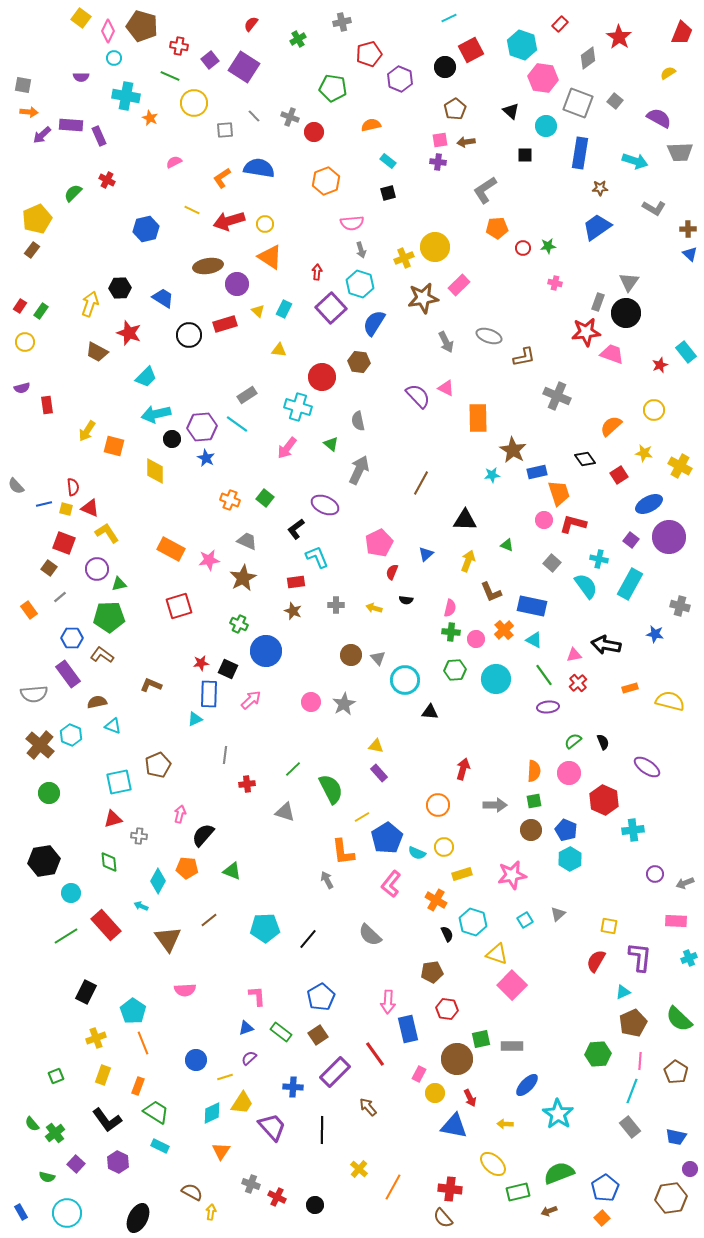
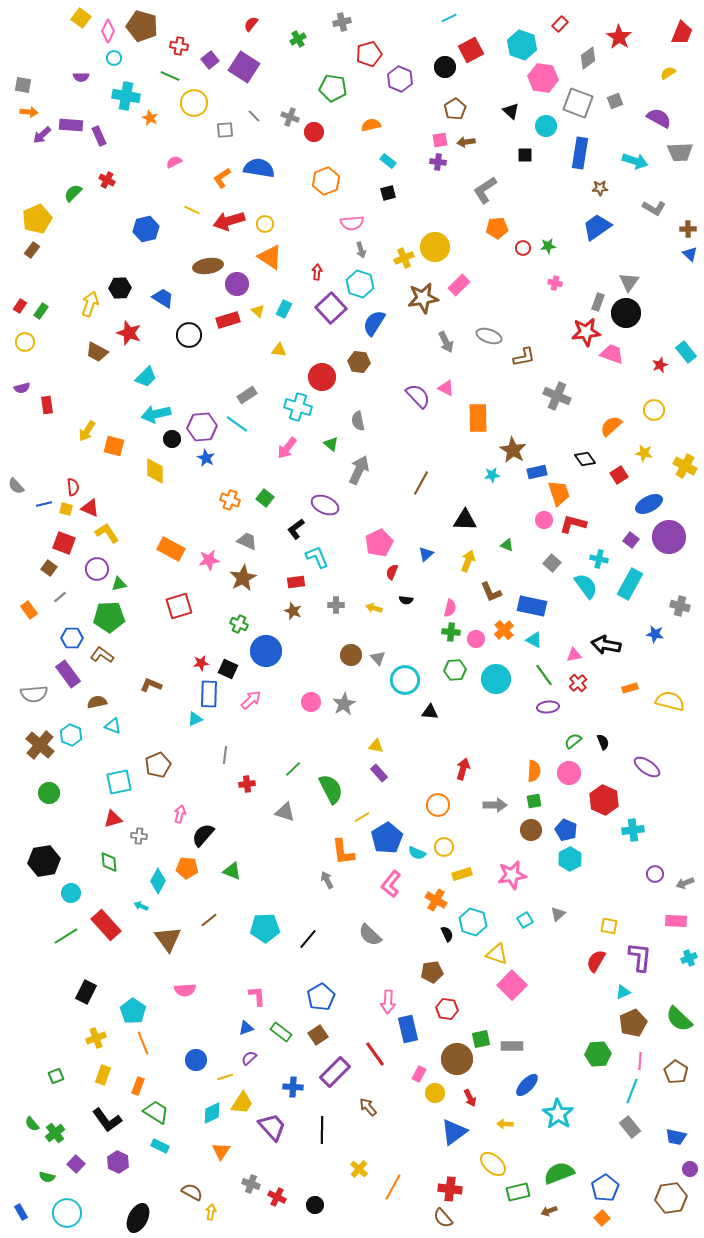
gray square at (615, 101): rotated 28 degrees clockwise
red rectangle at (225, 324): moved 3 px right, 4 px up
yellow cross at (680, 466): moved 5 px right
blue triangle at (454, 1126): moved 6 px down; rotated 48 degrees counterclockwise
